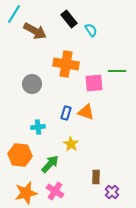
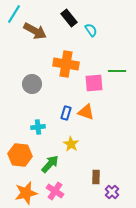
black rectangle: moved 1 px up
